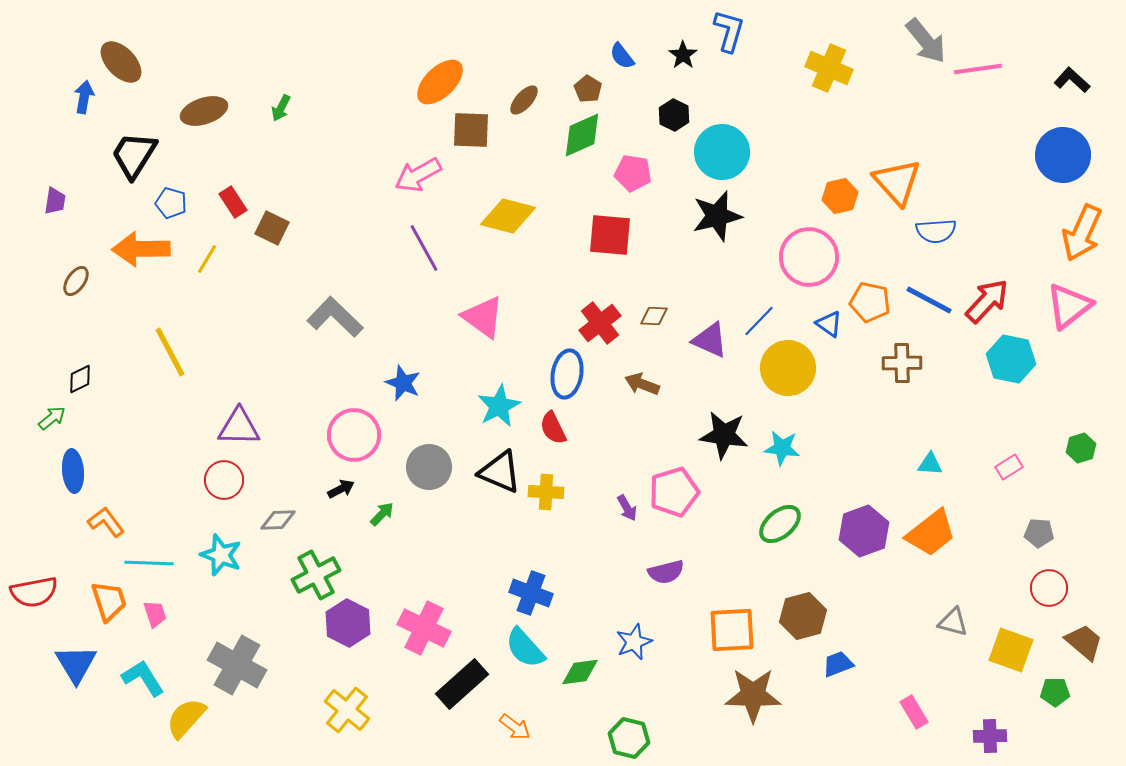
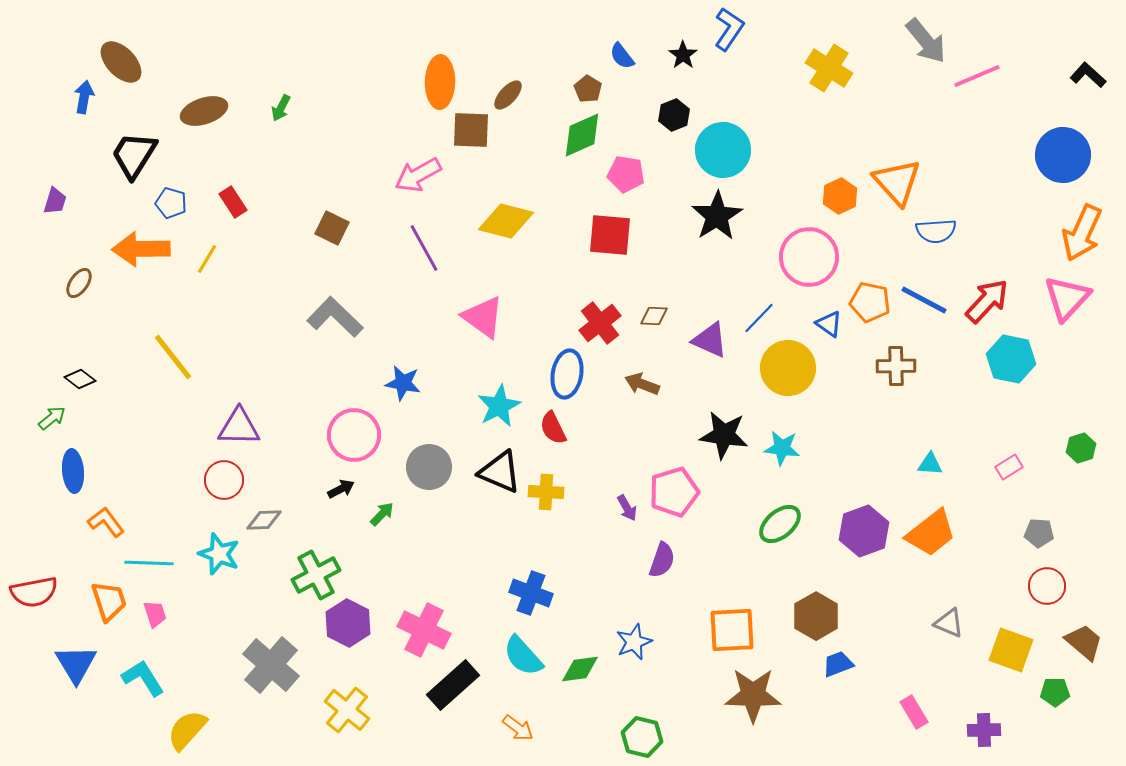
blue L-shape at (729, 31): moved 2 px up; rotated 18 degrees clockwise
yellow cross at (829, 68): rotated 9 degrees clockwise
pink line at (978, 69): moved 1 px left, 7 px down; rotated 15 degrees counterclockwise
black L-shape at (1072, 80): moved 16 px right, 5 px up
orange ellipse at (440, 82): rotated 45 degrees counterclockwise
brown ellipse at (524, 100): moved 16 px left, 5 px up
black hexagon at (674, 115): rotated 12 degrees clockwise
cyan circle at (722, 152): moved 1 px right, 2 px up
pink pentagon at (633, 173): moved 7 px left, 1 px down
orange hexagon at (840, 196): rotated 12 degrees counterclockwise
purple trapezoid at (55, 201): rotated 8 degrees clockwise
yellow diamond at (508, 216): moved 2 px left, 5 px down
black star at (717, 216): rotated 18 degrees counterclockwise
brown square at (272, 228): moved 60 px right
brown ellipse at (76, 281): moved 3 px right, 2 px down
blue line at (929, 300): moved 5 px left
pink triangle at (1069, 306): moved 2 px left, 8 px up; rotated 9 degrees counterclockwise
blue line at (759, 321): moved 3 px up
yellow line at (170, 352): moved 3 px right, 5 px down; rotated 10 degrees counterclockwise
brown cross at (902, 363): moved 6 px left, 3 px down
black diamond at (80, 379): rotated 64 degrees clockwise
blue star at (403, 383): rotated 12 degrees counterclockwise
gray diamond at (278, 520): moved 14 px left
cyan star at (221, 555): moved 2 px left, 1 px up
purple semicircle at (666, 572): moved 4 px left, 12 px up; rotated 57 degrees counterclockwise
red circle at (1049, 588): moved 2 px left, 2 px up
brown hexagon at (803, 616): moved 13 px right; rotated 15 degrees counterclockwise
gray triangle at (953, 622): moved 4 px left, 1 px down; rotated 8 degrees clockwise
pink cross at (424, 628): moved 2 px down
cyan semicircle at (525, 648): moved 2 px left, 8 px down
gray cross at (237, 665): moved 34 px right; rotated 12 degrees clockwise
green diamond at (580, 672): moved 3 px up
black rectangle at (462, 684): moved 9 px left, 1 px down
yellow semicircle at (186, 718): moved 1 px right, 12 px down
orange arrow at (515, 727): moved 3 px right, 1 px down
purple cross at (990, 736): moved 6 px left, 6 px up
green hexagon at (629, 738): moved 13 px right, 1 px up
